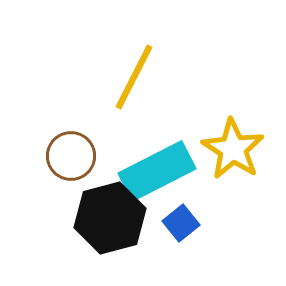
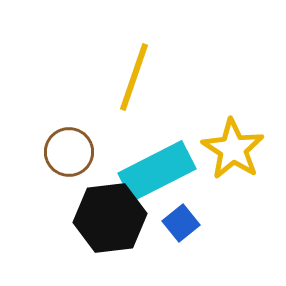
yellow line: rotated 8 degrees counterclockwise
brown circle: moved 2 px left, 4 px up
black hexagon: rotated 8 degrees clockwise
